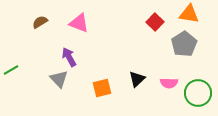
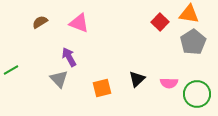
red square: moved 5 px right
gray pentagon: moved 9 px right, 2 px up
green circle: moved 1 px left, 1 px down
